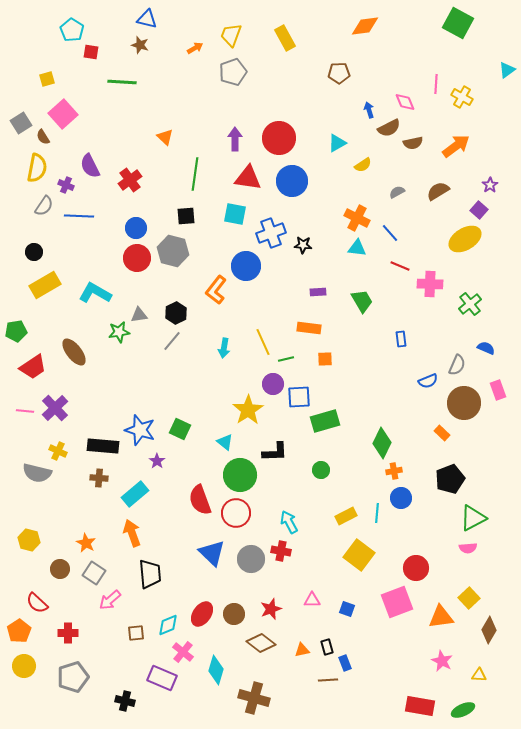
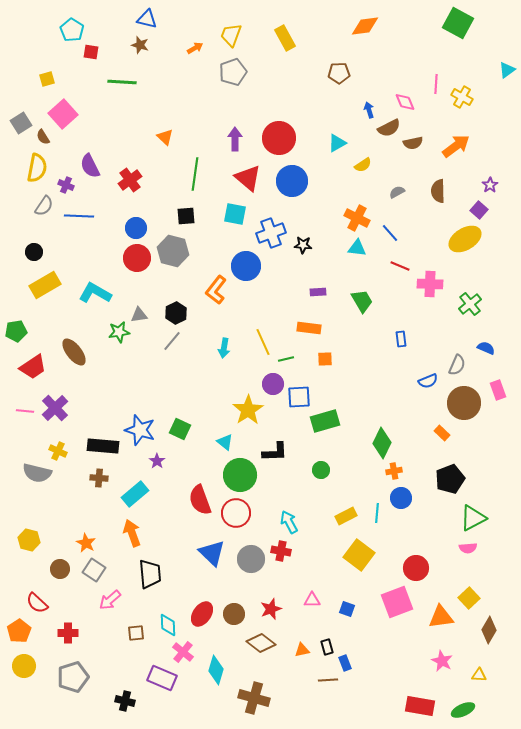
red triangle at (248, 178): rotated 32 degrees clockwise
brown semicircle at (438, 191): rotated 60 degrees counterclockwise
gray square at (94, 573): moved 3 px up
cyan diamond at (168, 625): rotated 70 degrees counterclockwise
